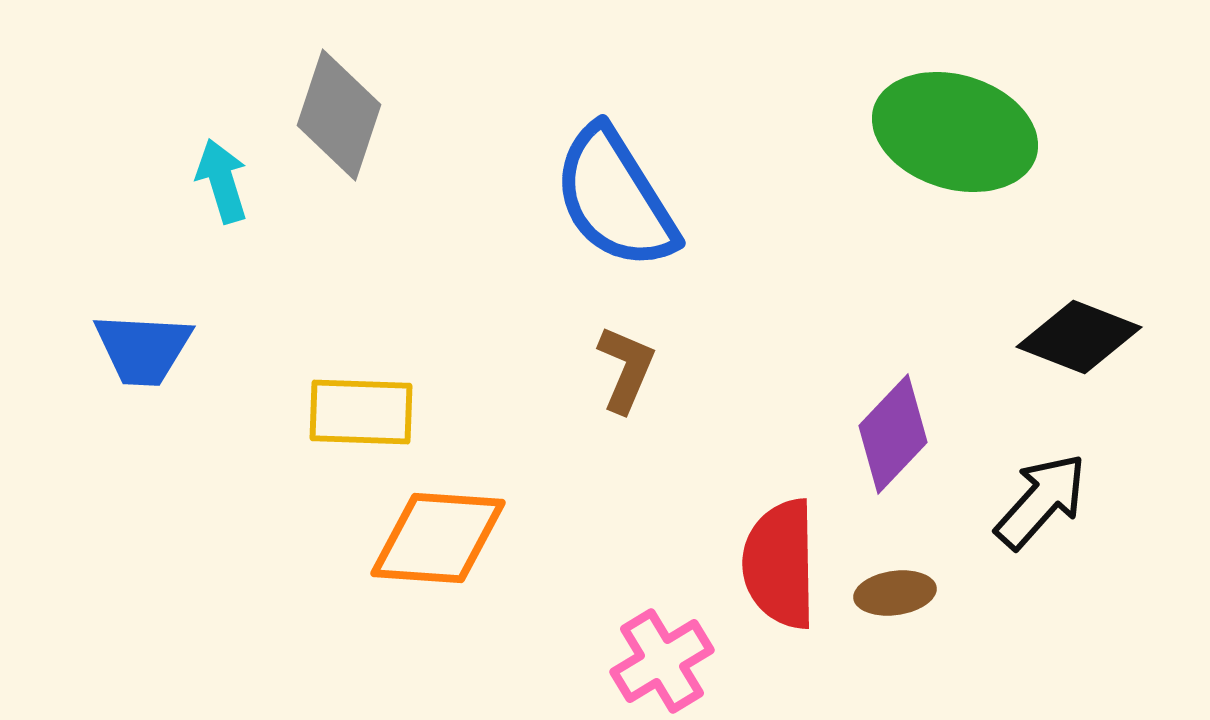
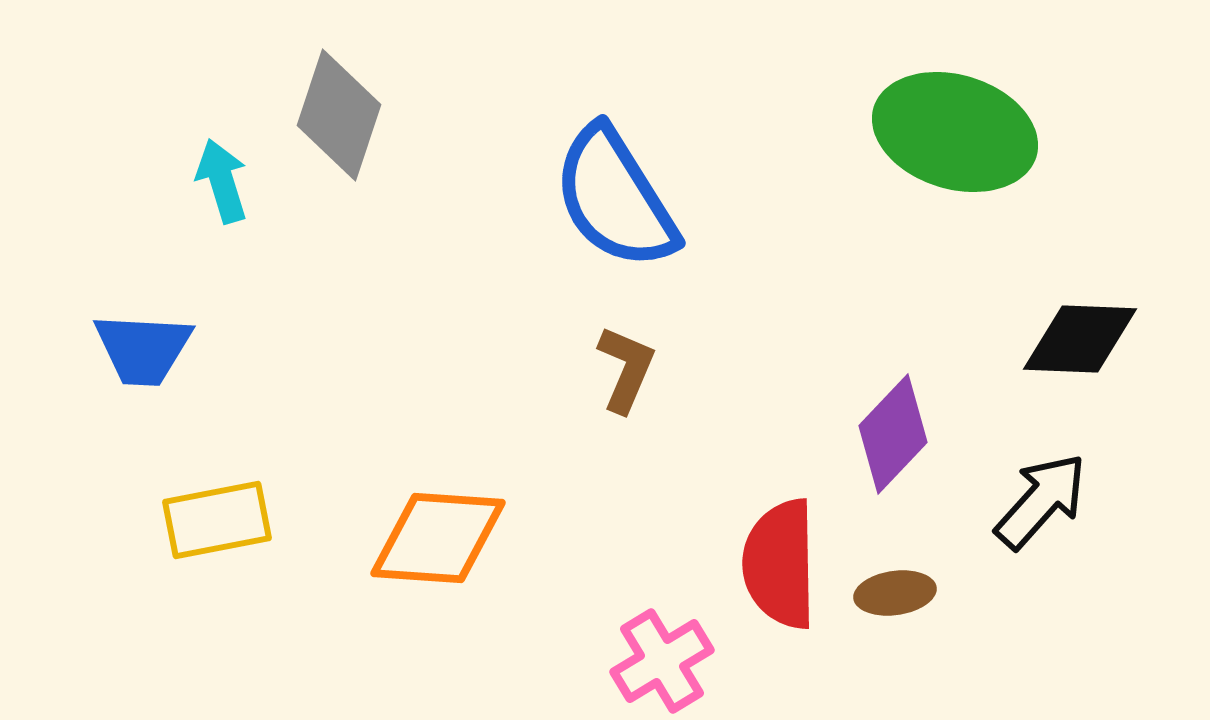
black diamond: moved 1 px right, 2 px down; rotated 19 degrees counterclockwise
yellow rectangle: moved 144 px left, 108 px down; rotated 13 degrees counterclockwise
